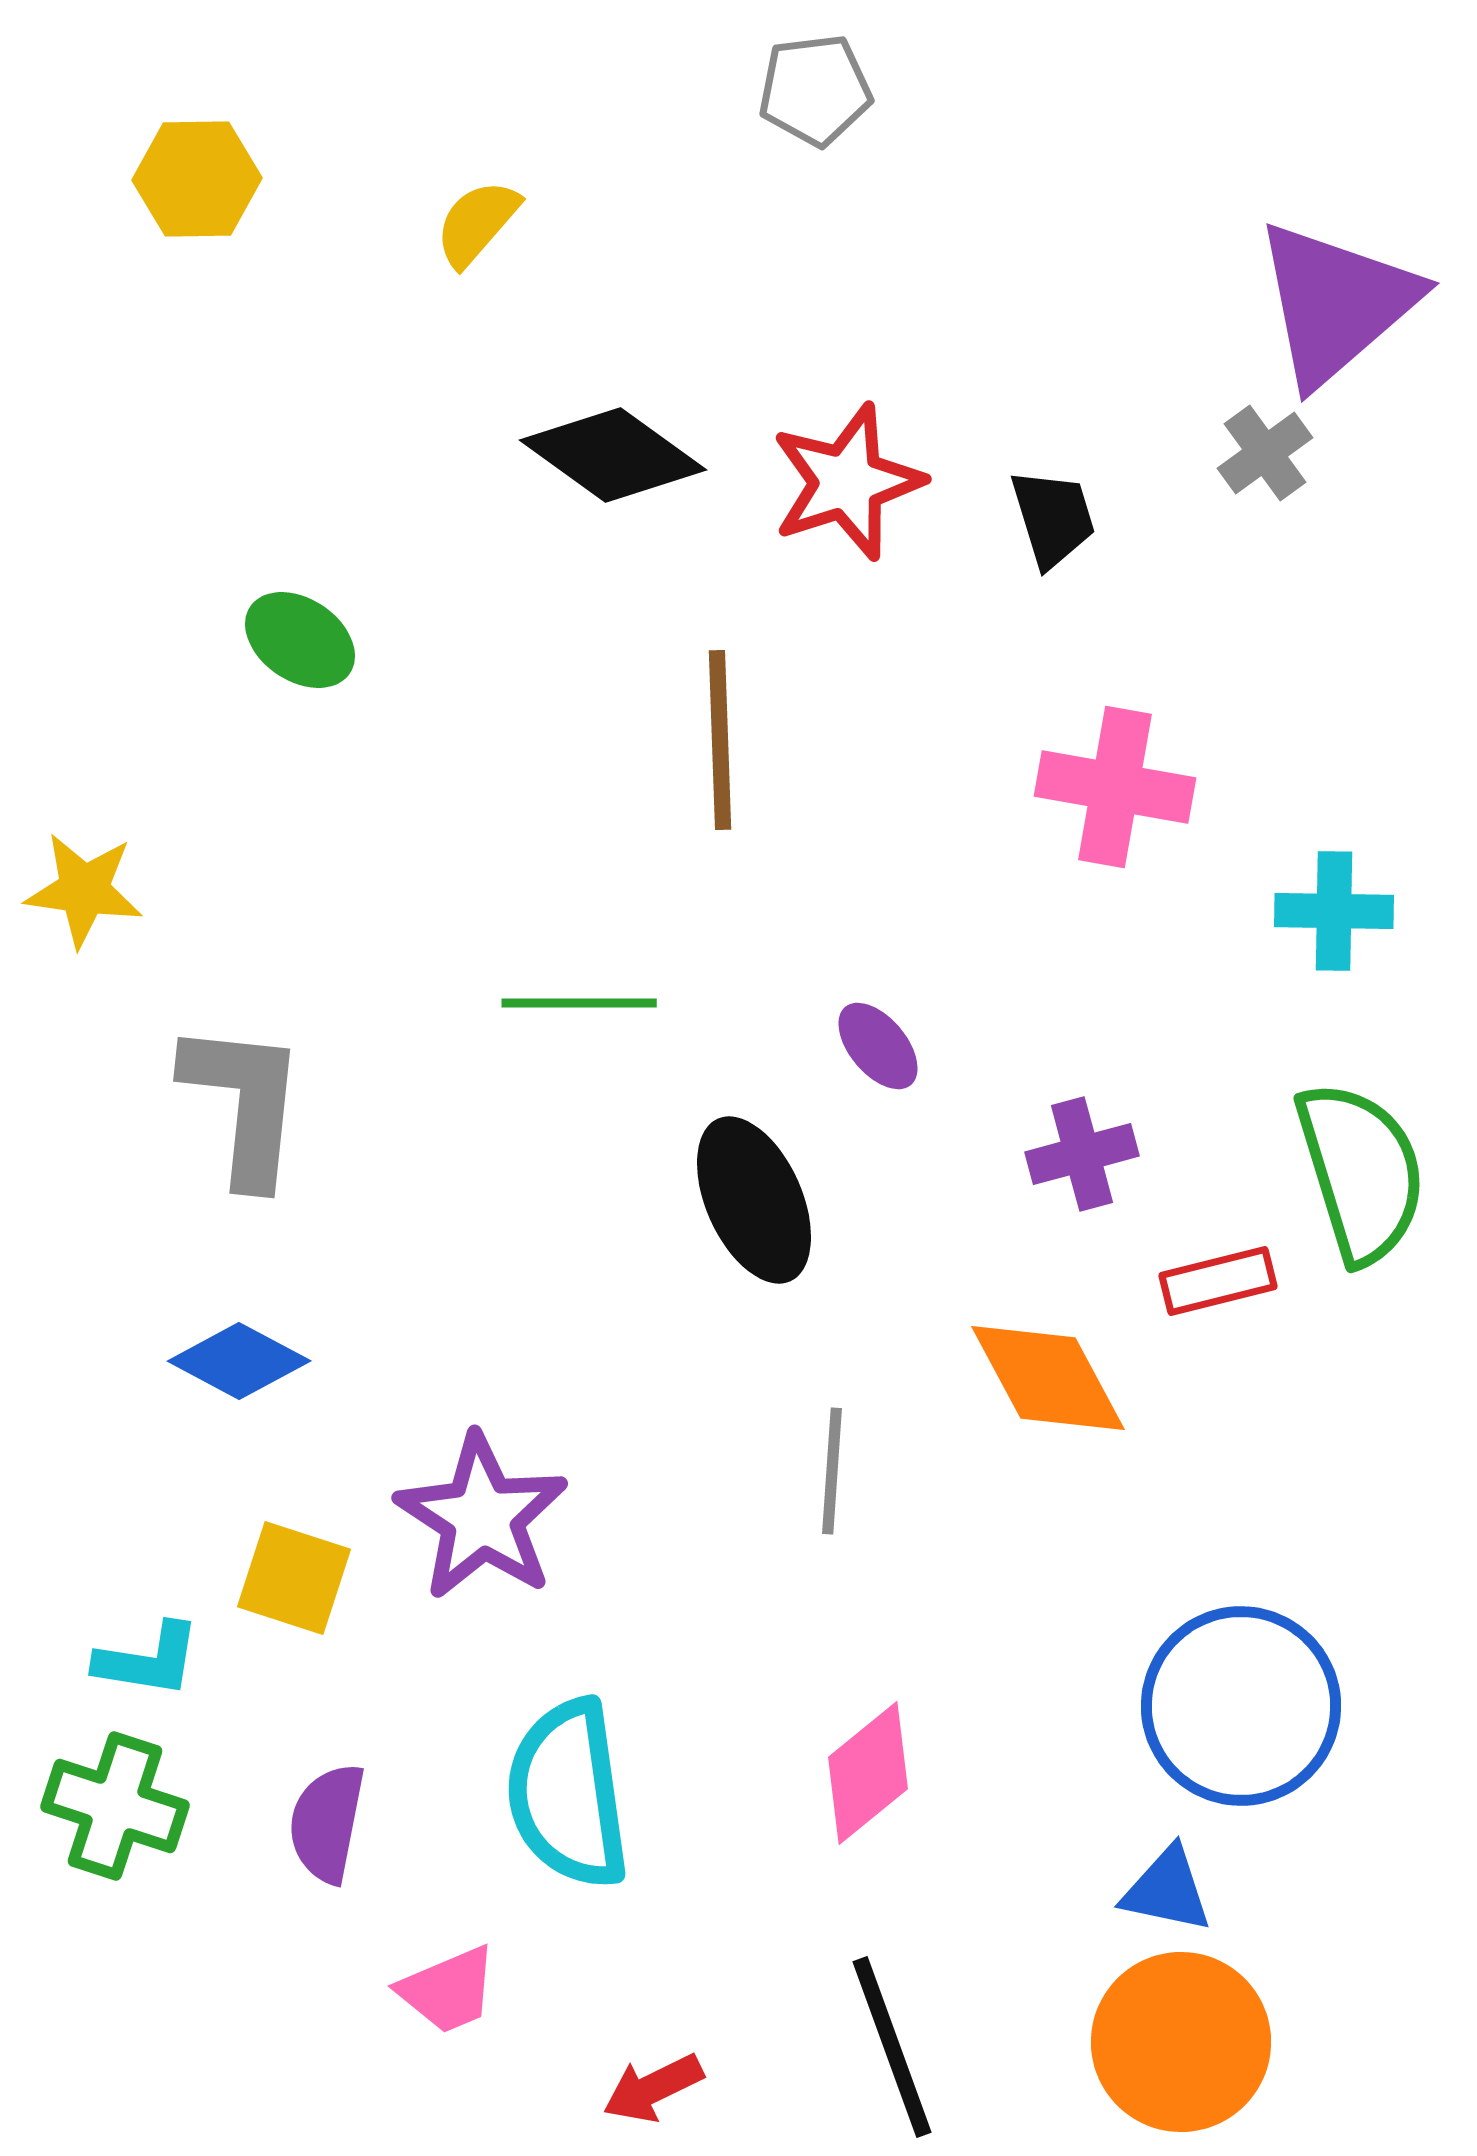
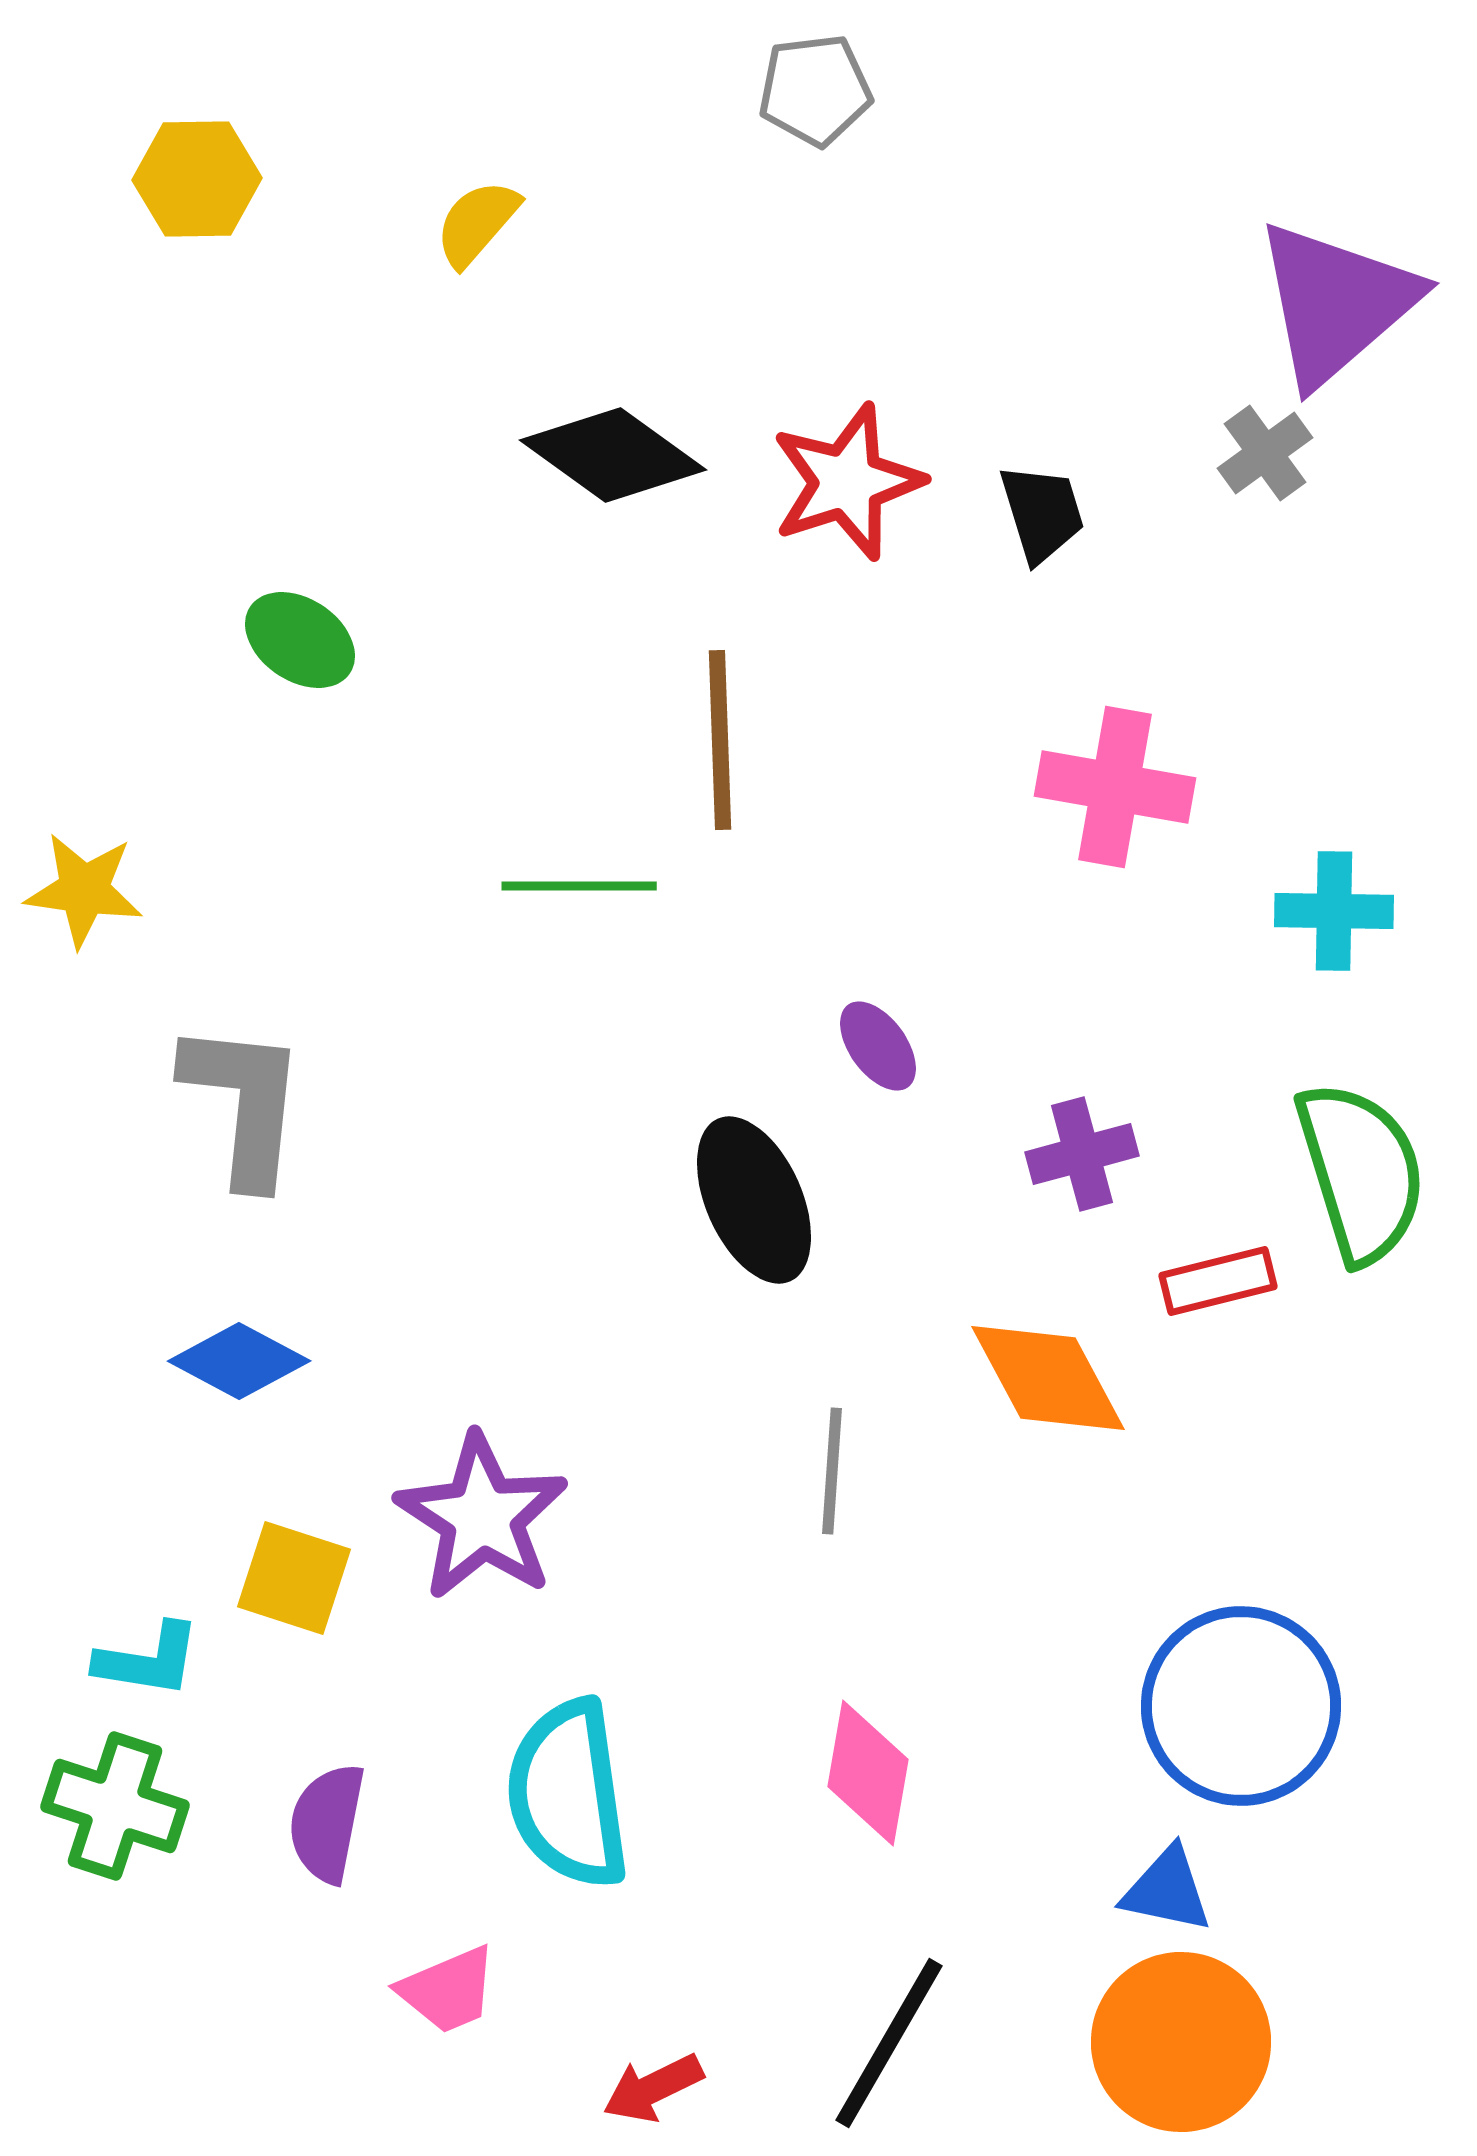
black trapezoid: moved 11 px left, 5 px up
green line: moved 117 px up
purple ellipse: rotated 4 degrees clockwise
pink diamond: rotated 41 degrees counterclockwise
black line: moved 3 px left, 4 px up; rotated 50 degrees clockwise
